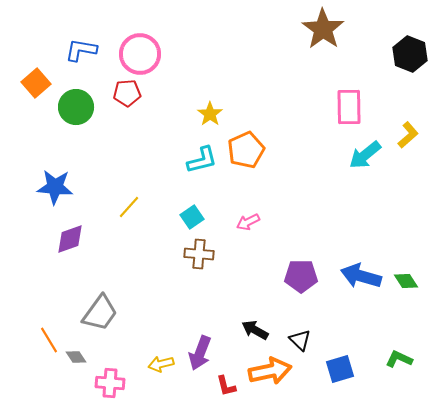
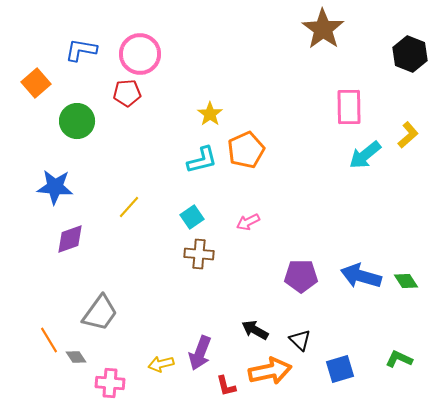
green circle: moved 1 px right, 14 px down
